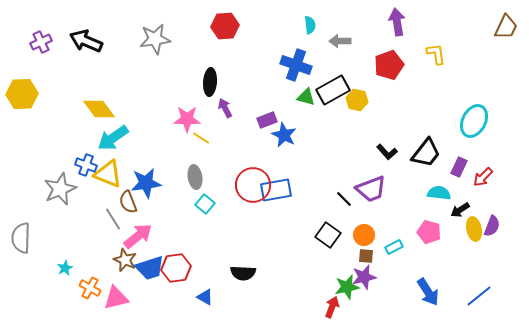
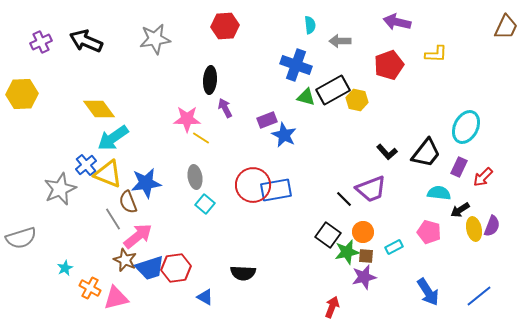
purple arrow at (397, 22): rotated 68 degrees counterclockwise
yellow L-shape at (436, 54): rotated 100 degrees clockwise
black ellipse at (210, 82): moved 2 px up
cyan ellipse at (474, 121): moved 8 px left, 6 px down
blue cross at (86, 165): rotated 30 degrees clockwise
orange circle at (364, 235): moved 1 px left, 3 px up
gray semicircle at (21, 238): rotated 108 degrees counterclockwise
green star at (347, 287): moved 35 px up
